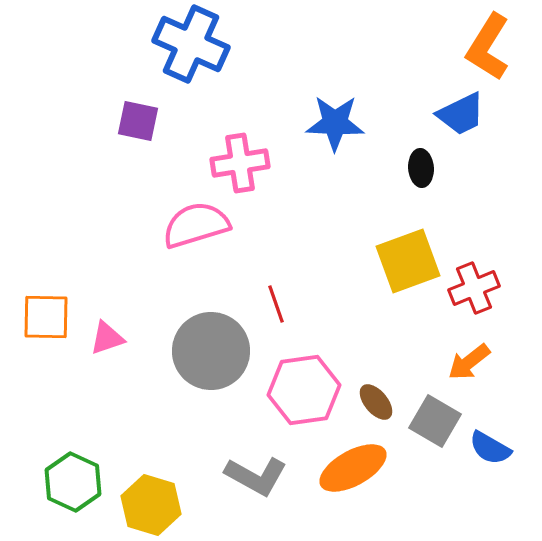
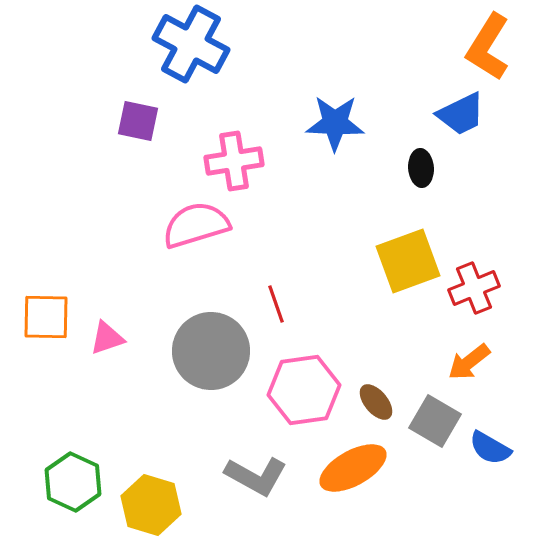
blue cross: rotated 4 degrees clockwise
pink cross: moved 6 px left, 2 px up
